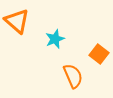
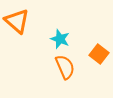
cyan star: moved 5 px right; rotated 30 degrees counterclockwise
orange semicircle: moved 8 px left, 9 px up
